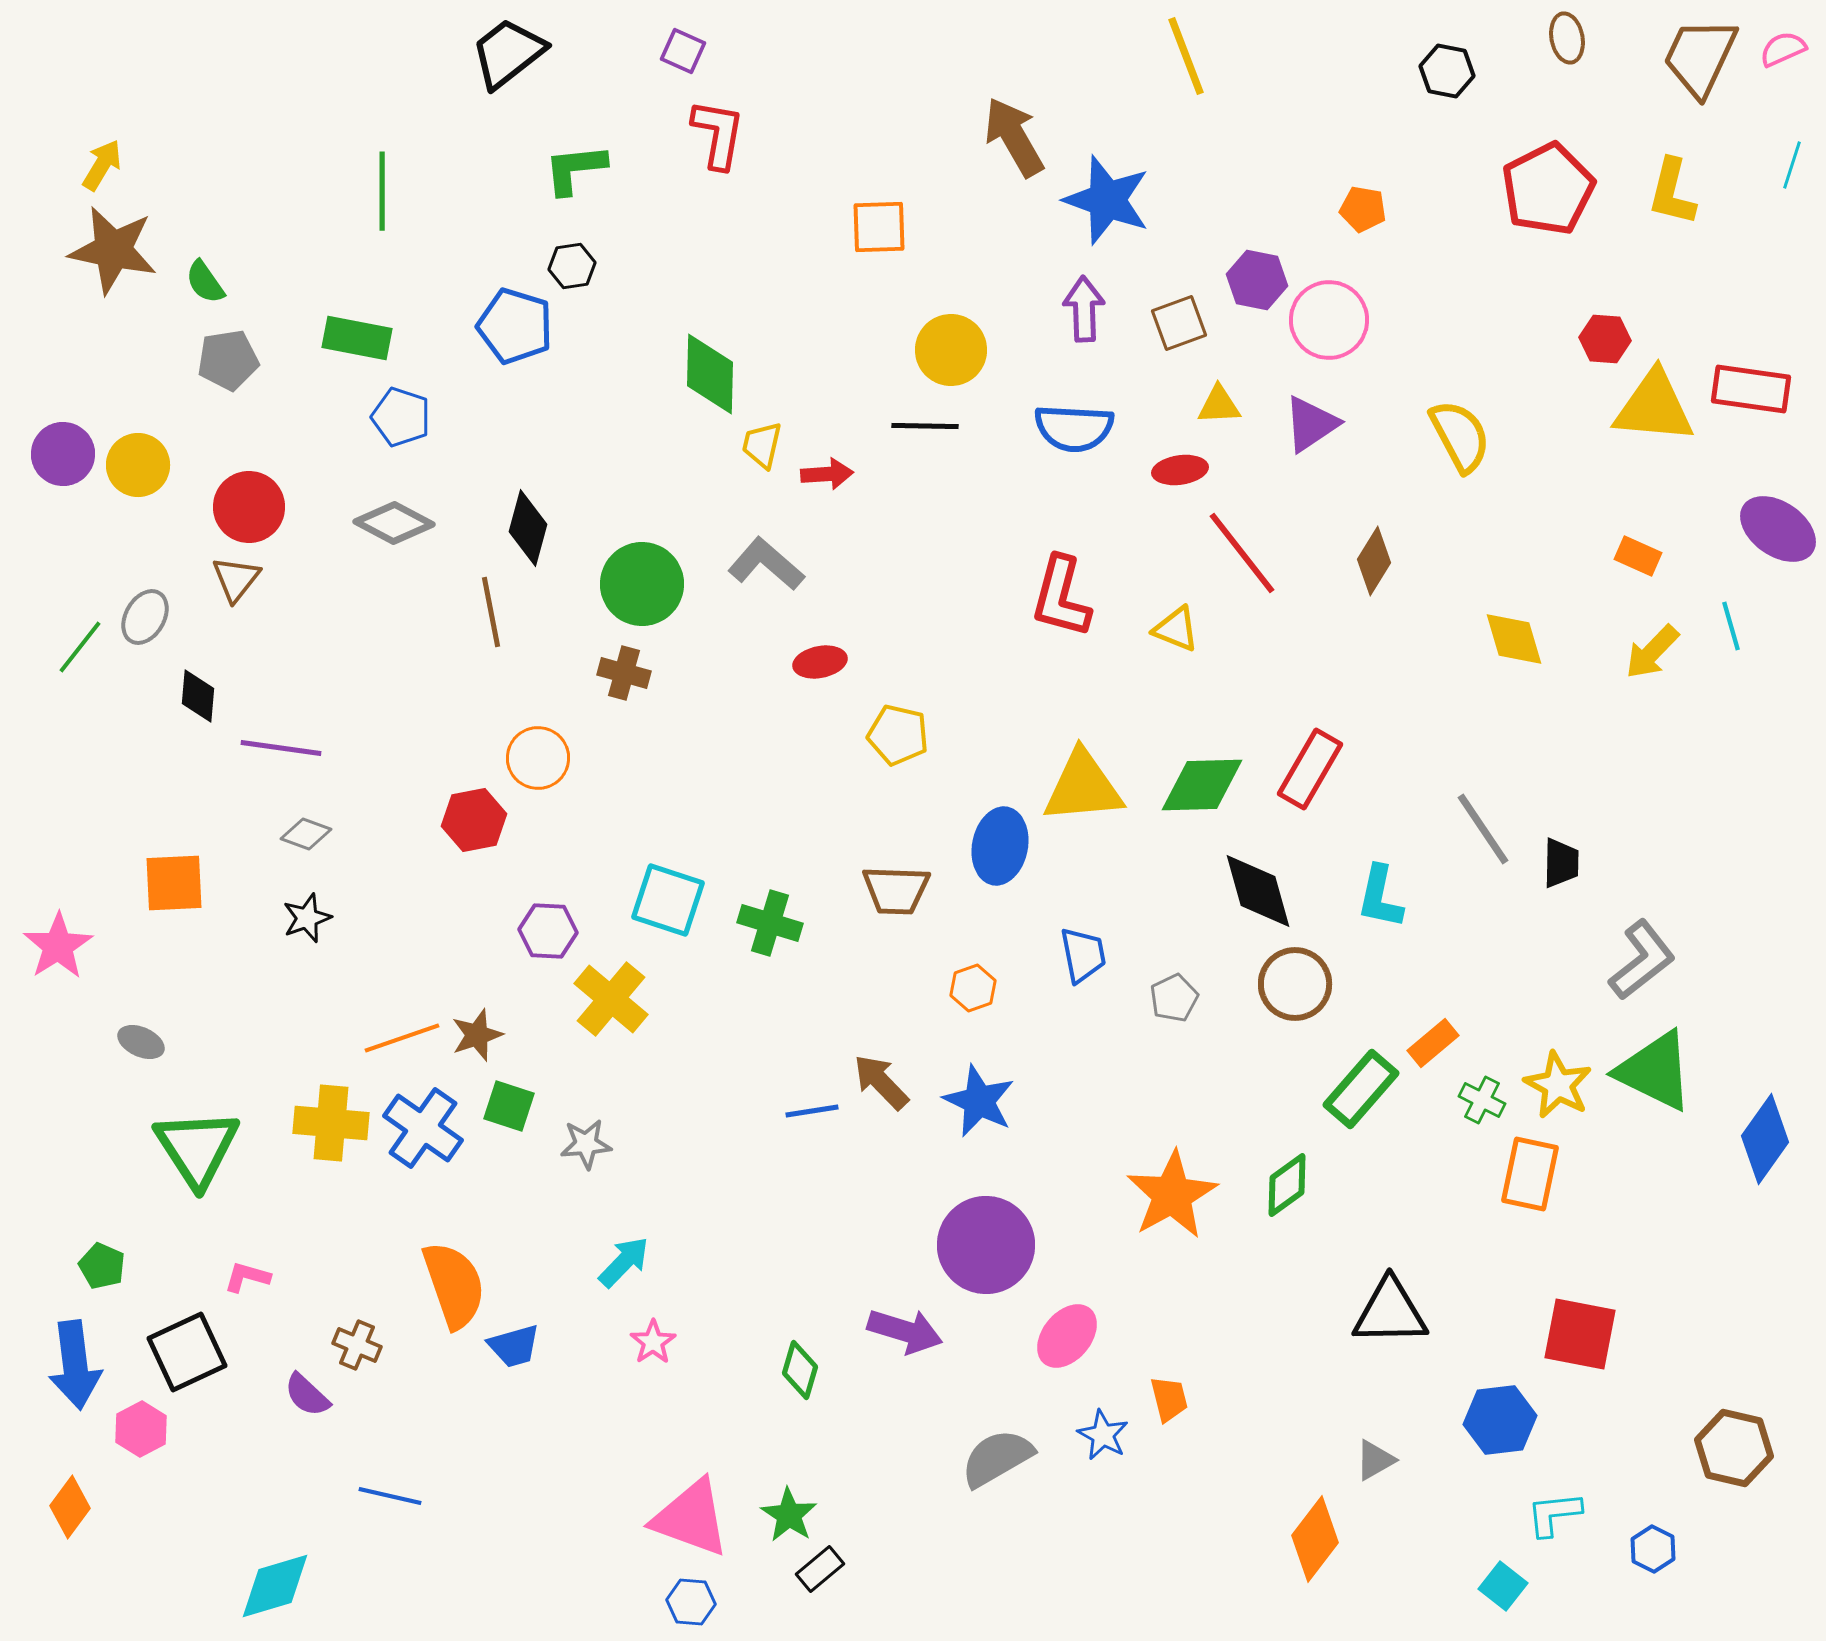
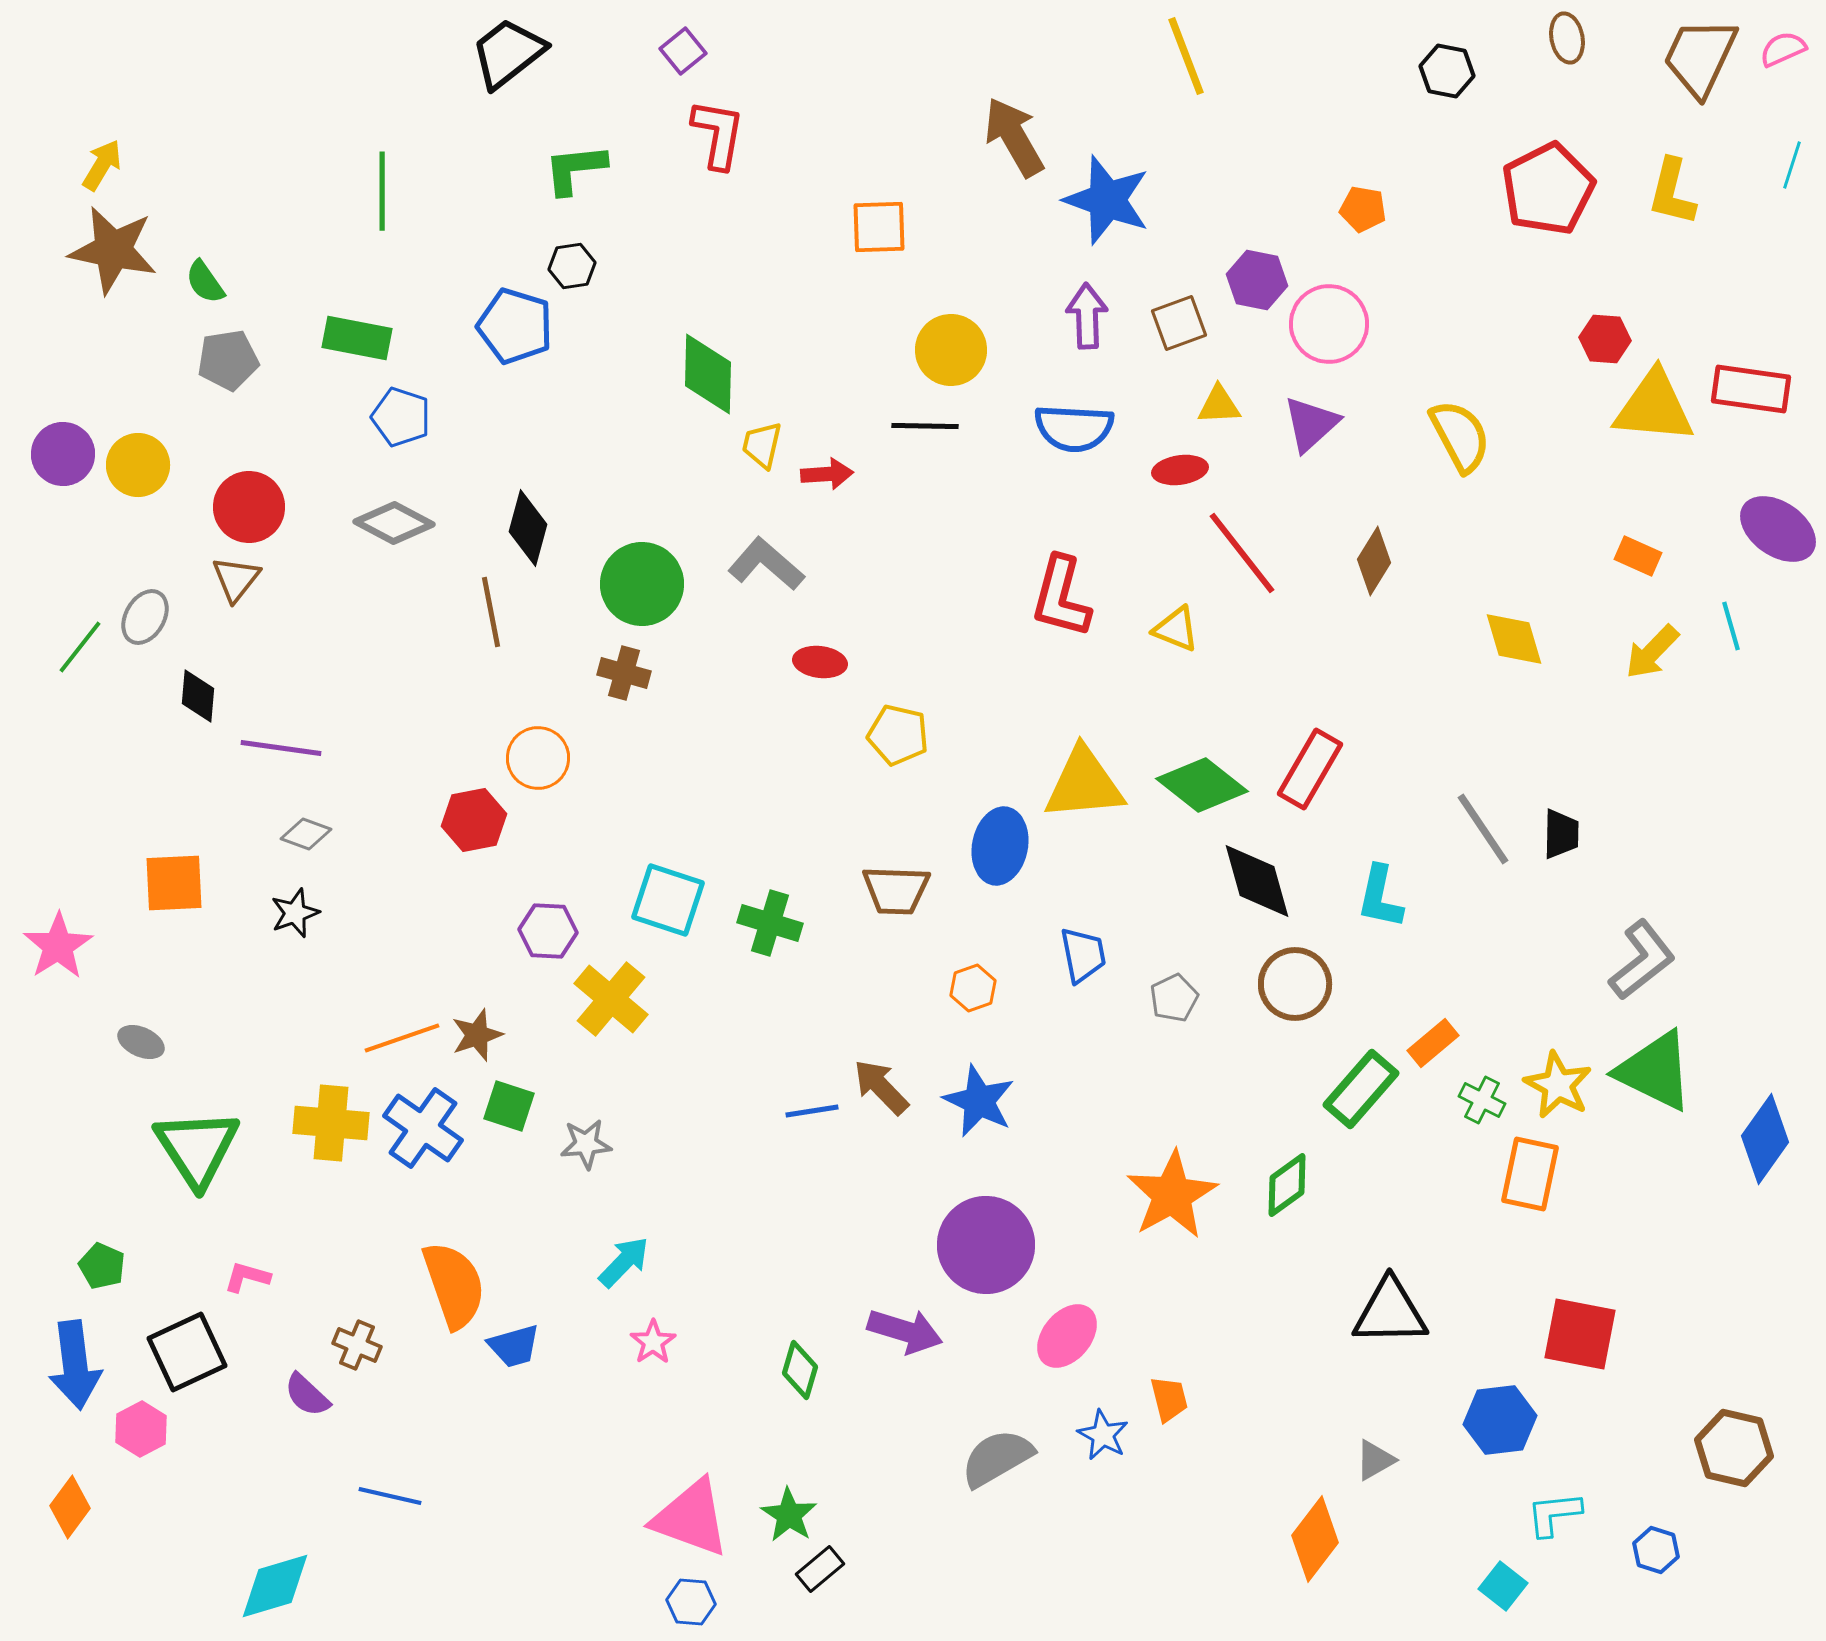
purple square at (683, 51): rotated 27 degrees clockwise
purple arrow at (1084, 309): moved 3 px right, 7 px down
pink circle at (1329, 320): moved 4 px down
green diamond at (710, 374): moved 2 px left
purple triangle at (1311, 424): rotated 8 degrees counterclockwise
red ellipse at (820, 662): rotated 18 degrees clockwise
green diamond at (1202, 785): rotated 40 degrees clockwise
yellow triangle at (1083, 787): moved 1 px right, 3 px up
black trapezoid at (1561, 863): moved 29 px up
black diamond at (1258, 891): moved 1 px left, 10 px up
black star at (307, 918): moved 12 px left, 5 px up
brown arrow at (881, 1082): moved 5 px down
blue hexagon at (1653, 1549): moved 3 px right, 1 px down; rotated 9 degrees counterclockwise
